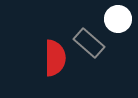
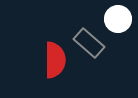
red semicircle: moved 2 px down
